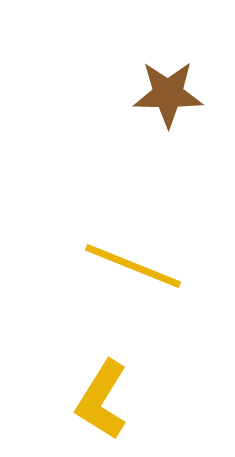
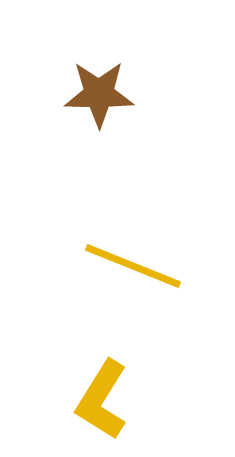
brown star: moved 69 px left
